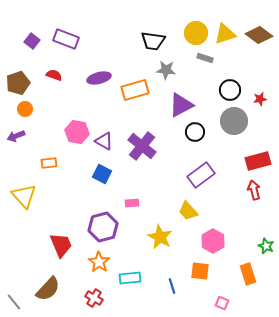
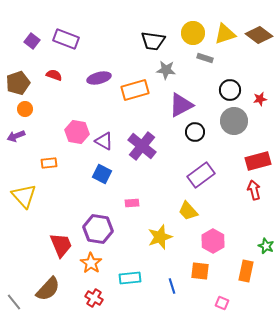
yellow circle at (196, 33): moved 3 px left
purple hexagon at (103, 227): moved 5 px left, 2 px down; rotated 24 degrees clockwise
yellow star at (160, 237): rotated 25 degrees clockwise
orange star at (99, 262): moved 8 px left, 1 px down
orange rectangle at (248, 274): moved 2 px left, 3 px up; rotated 30 degrees clockwise
